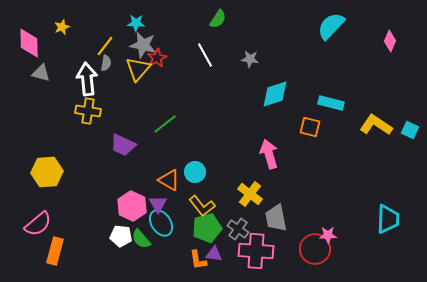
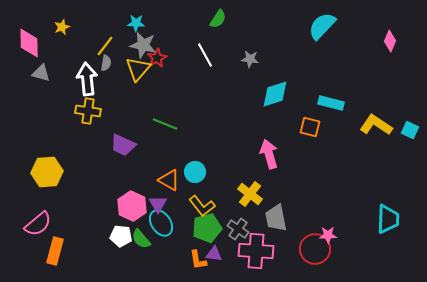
cyan semicircle at (331, 26): moved 9 px left
green line at (165, 124): rotated 60 degrees clockwise
